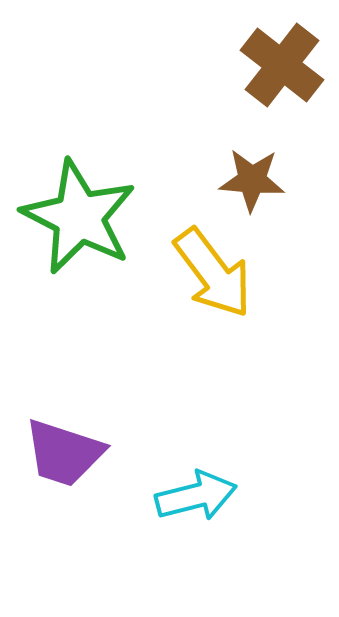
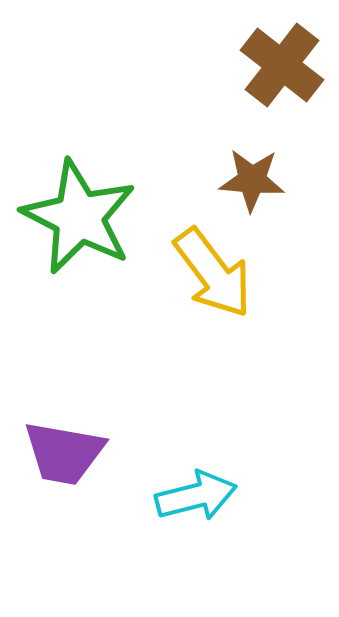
purple trapezoid: rotated 8 degrees counterclockwise
